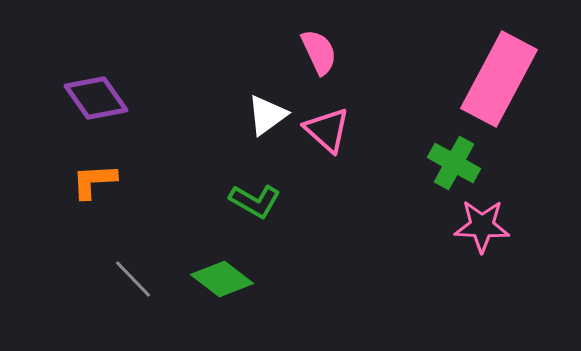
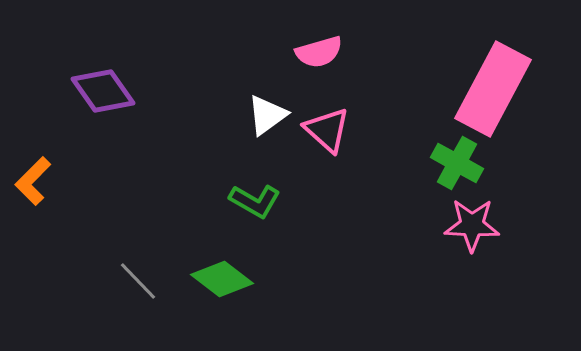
pink semicircle: rotated 99 degrees clockwise
pink rectangle: moved 6 px left, 10 px down
purple diamond: moved 7 px right, 7 px up
green cross: moved 3 px right
orange L-shape: moved 61 px left; rotated 42 degrees counterclockwise
pink star: moved 10 px left, 1 px up
gray line: moved 5 px right, 2 px down
